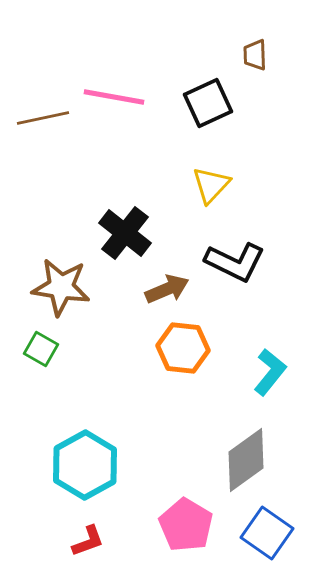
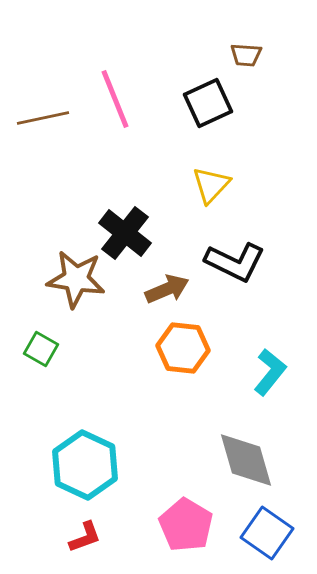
brown trapezoid: moved 9 px left; rotated 84 degrees counterclockwise
pink line: moved 1 px right, 2 px down; rotated 58 degrees clockwise
brown star: moved 15 px right, 8 px up
gray diamond: rotated 70 degrees counterclockwise
cyan hexagon: rotated 6 degrees counterclockwise
red L-shape: moved 3 px left, 4 px up
